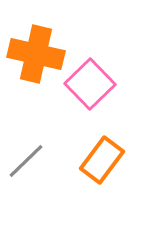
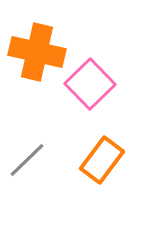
orange cross: moved 1 px right, 2 px up
gray line: moved 1 px right, 1 px up
